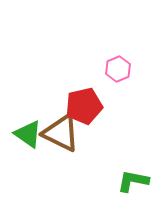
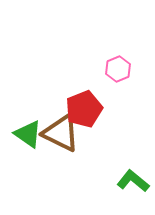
red pentagon: moved 3 px down; rotated 9 degrees counterclockwise
green L-shape: rotated 28 degrees clockwise
